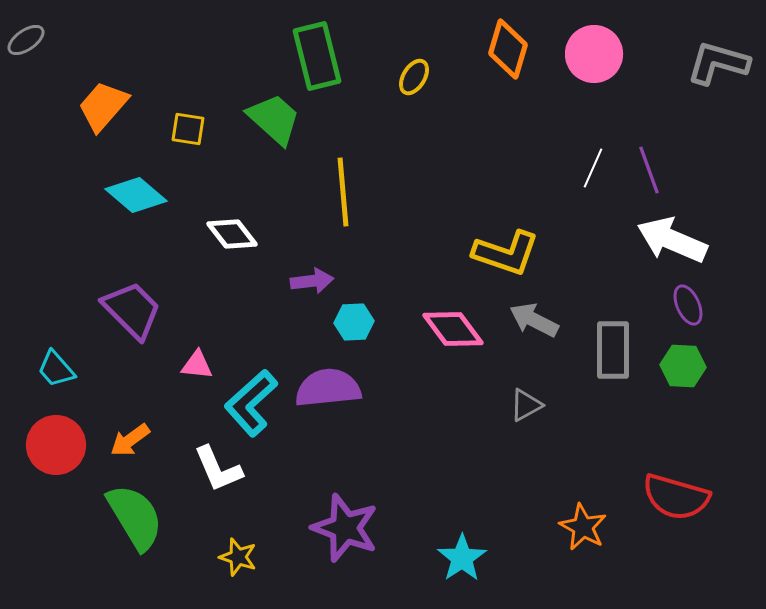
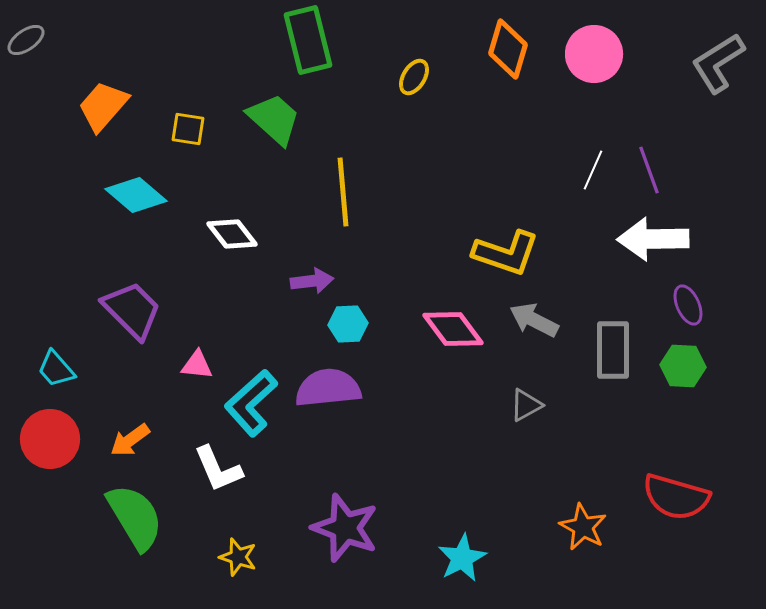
green rectangle: moved 9 px left, 16 px up
gray L-shape: rotated 48 degrees counterclockwise
white line: moved 2 px down
white arrow: moved 19 px left, 1 px up; rotated 24 degrees counterclockwise
cyan hexagon: moved 6 px left, 2 px down
red circle: moved 6 px left, 6 px up
cyan star: rotated 6 degrees clockwise
